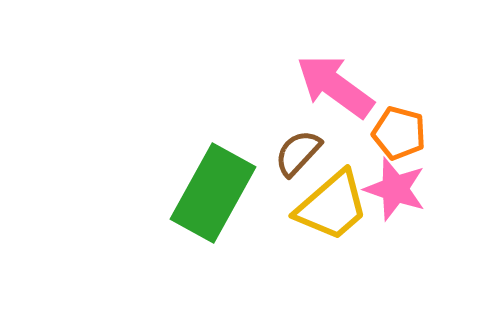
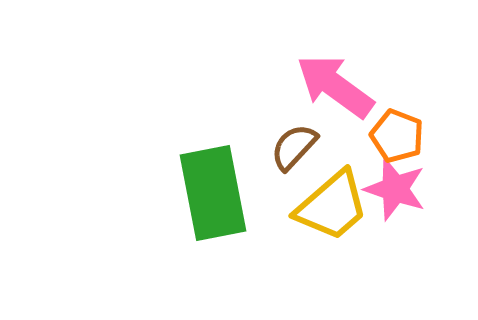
orange pentagon: moved 2 px left, 3 px down; rotated 6 degrees clockwise
brown semicircle: moved 4 px left, 6 px up
green rectangle: rotated 40 degrees counterclockwise
